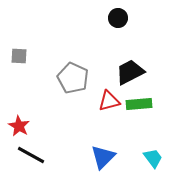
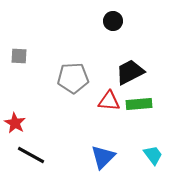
black circle: moved 5 px left, 3 px down
gray pentagon: rotated 28 degrees counterclockwise
red triangle: rotated 20 degrees clockwise
red star: moved 4 px left, 3 px up
cyan trapezoid: moved 3 px up
